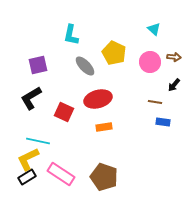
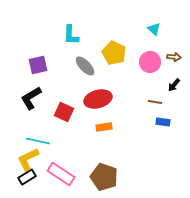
cyan L-shape: rotated 10 degrees counterclockwise
